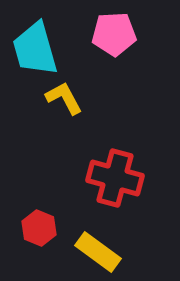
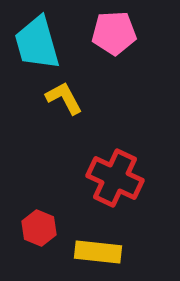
pink pentagon: moved 1 px up
cyan trapezoid: moved 2 px right, 6 px up
red cross: rotated 10 degrees clockwise
yellow rectangle: rotated 30 degrees counterclockwise
